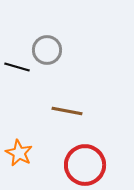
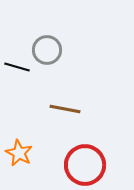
brown line: moved 2 px left, 2 px up
